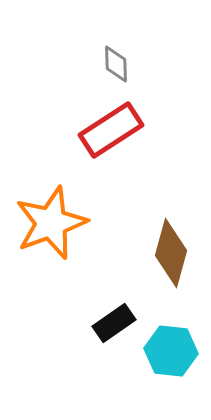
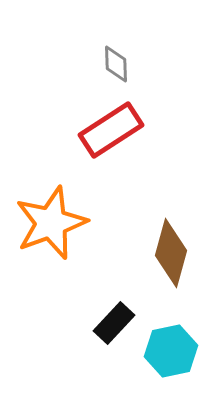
black rectangle: rotated 12 degrees counterclockwise
cyan hexagon: rotated 18 degrees counterclockwise
